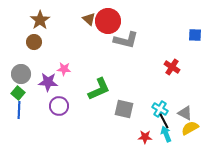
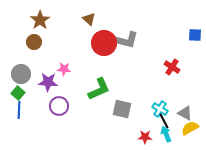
red circle: moved 4 px left, 22 px down
gray square: moved 2 px left
